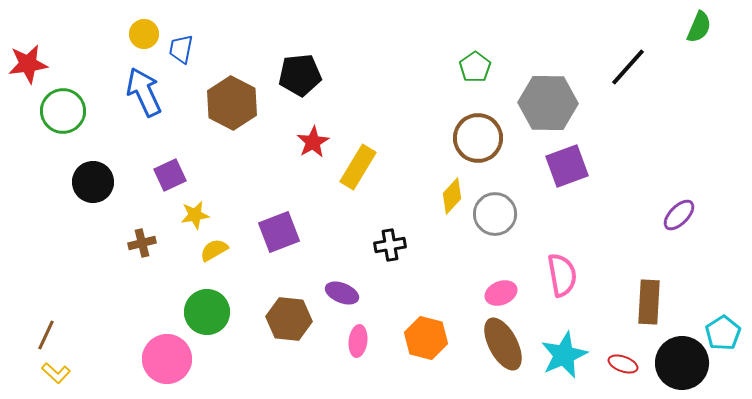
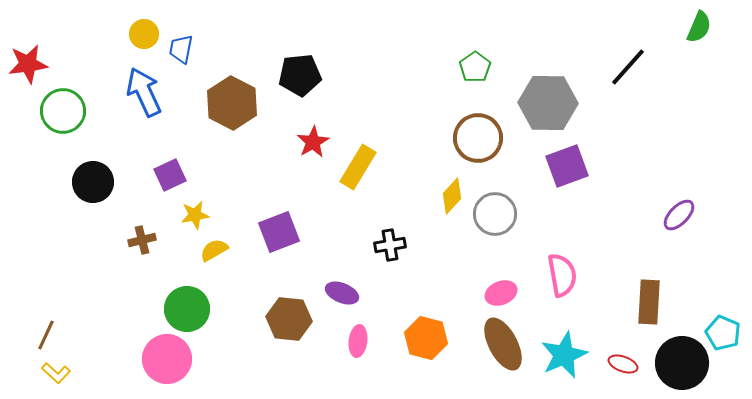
brown cross at (142, 243): moved 3 px up
green circle at (207, 312): moved 20 px left, 3 px up
cyan pentagon at (723, 333): rotated 16 degrees counterclockwise
